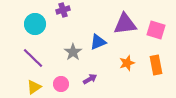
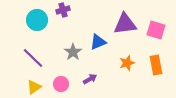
cyan circle: moved 2 px right, 4 px up
